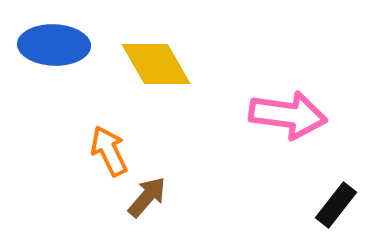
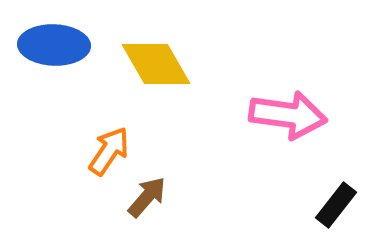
orange arrow: rotated 60 degrees clockwise
